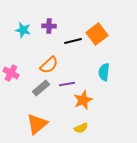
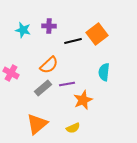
gray rectangle: moved 2 px right
yellow semicircle: moved 8 px left
